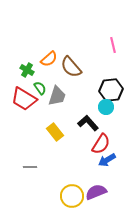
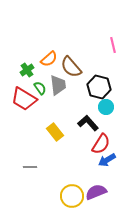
green cross: rotated 24 degrees clockwise
black hexagon: moved 12 px left, 3 px up; rotated 20 degrees clockwise
gray trapezoid: moved 1 px right, 11 px up; rotated 25 degrees counterclockwise
